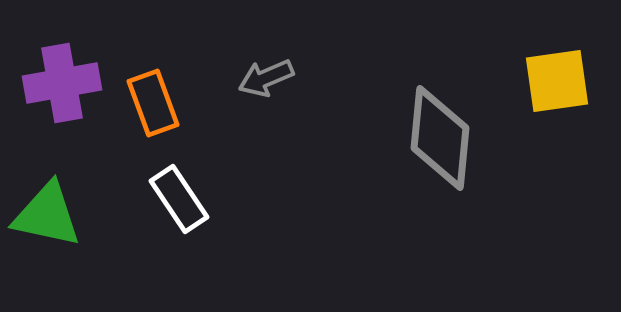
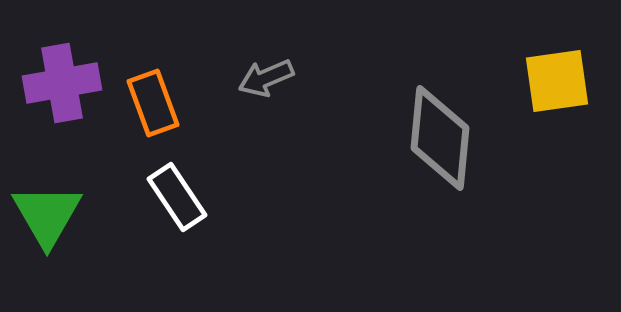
white rectangle: moved 2 px left, 2 px up
green triangle: rotated 48 degrees clockwise
